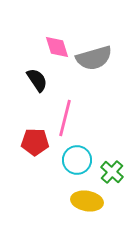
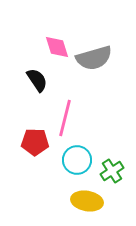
green cross: moved 1 px up; rotated 15 degrees clockwise
